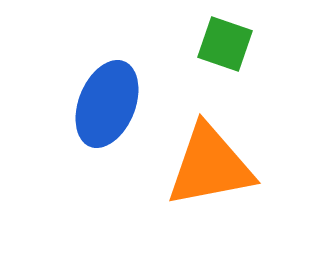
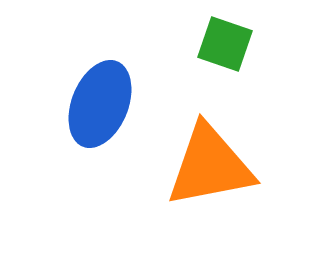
blue ellipse: moved 7 px left
